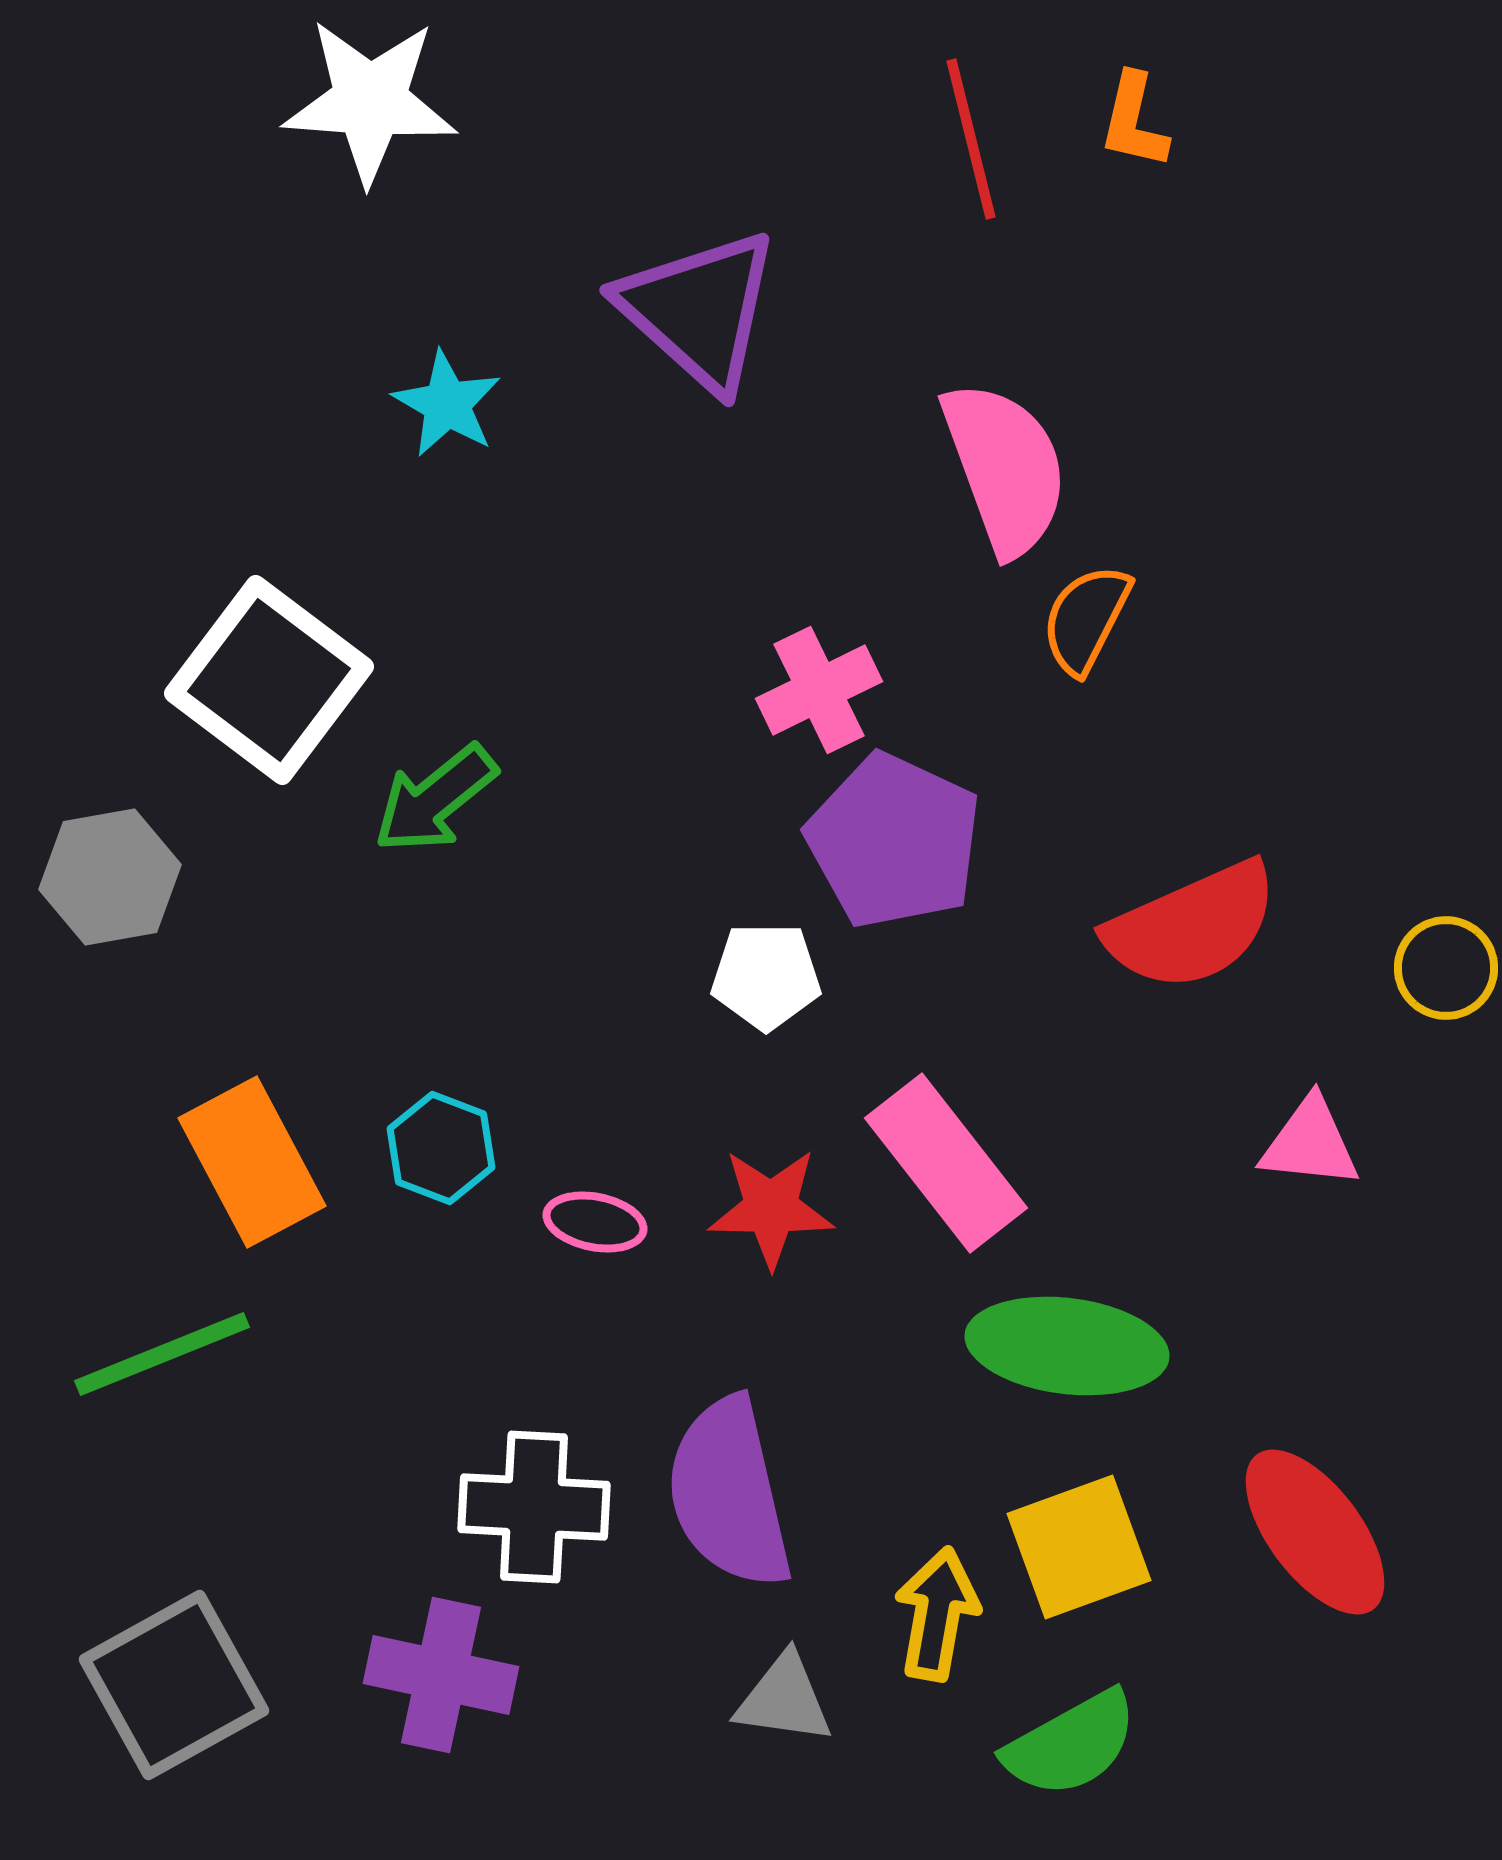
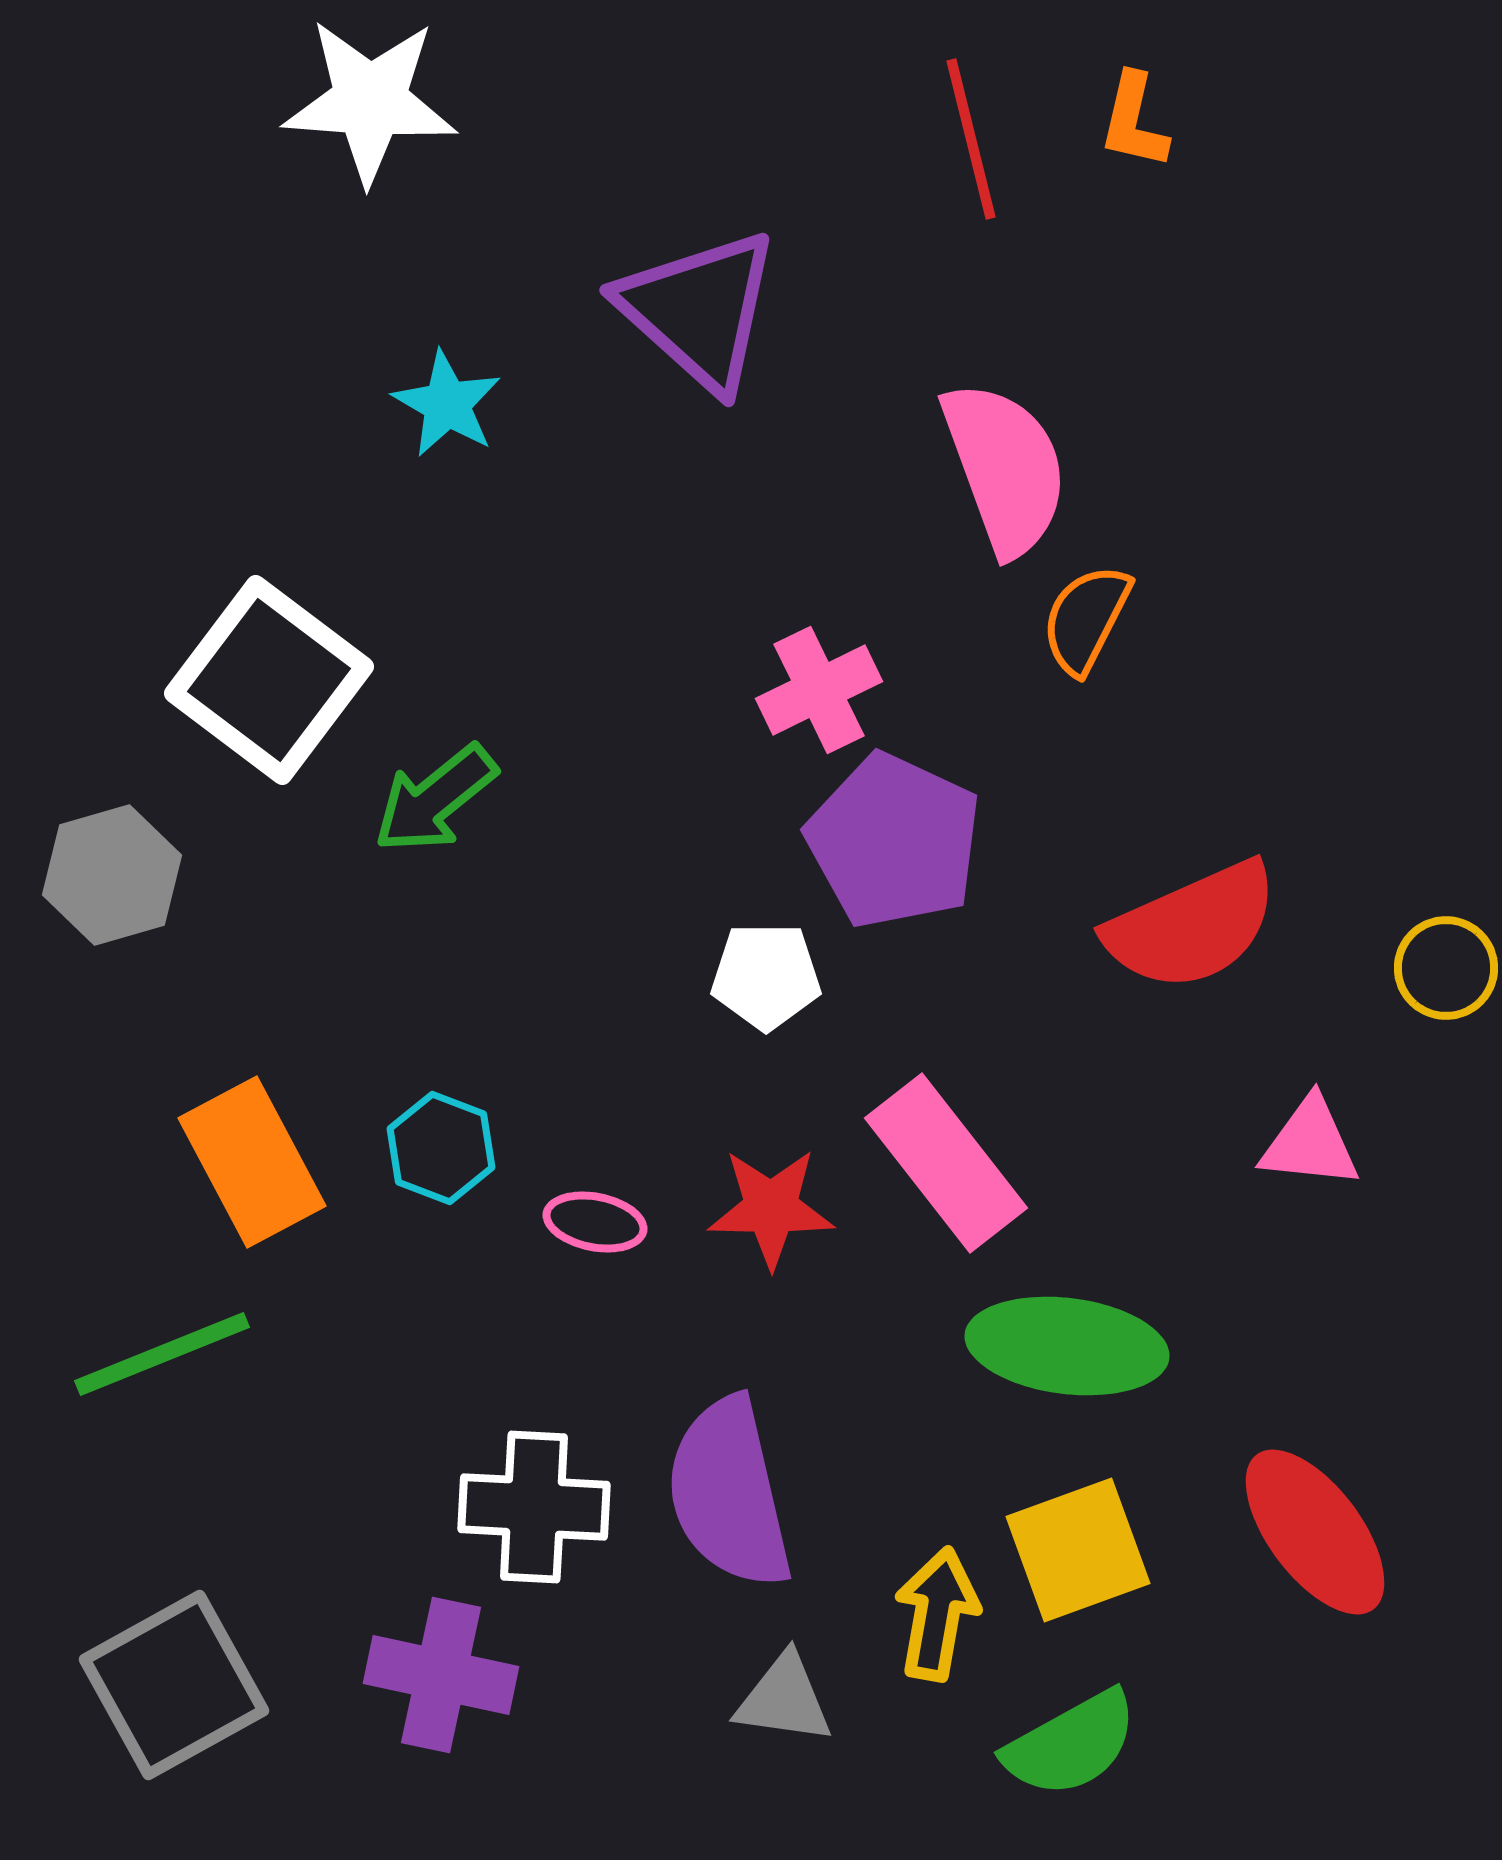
gray hexagon: moved 2 px right, 2 px up; rotated 6 degrees counterclockwise
yellow square: moved 1 px left, 3 px down
